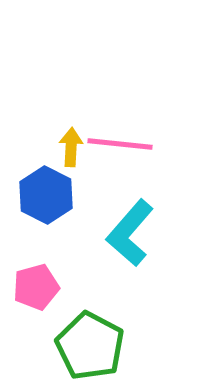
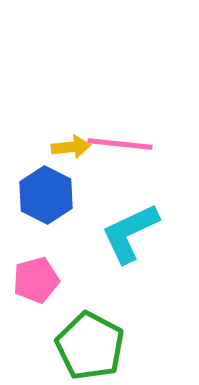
yellow arrow: rotated 81 degrees clockwise
cyan L-shape: rotated 24 degrees clockwise
pink pentagon: moved 7 px up
